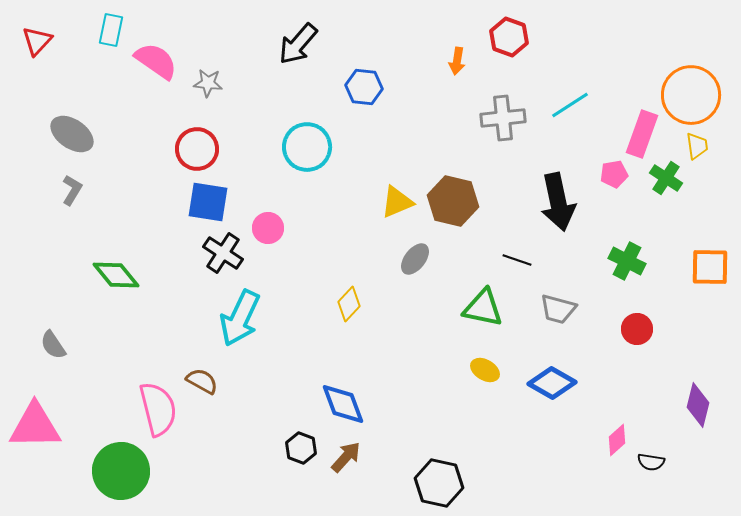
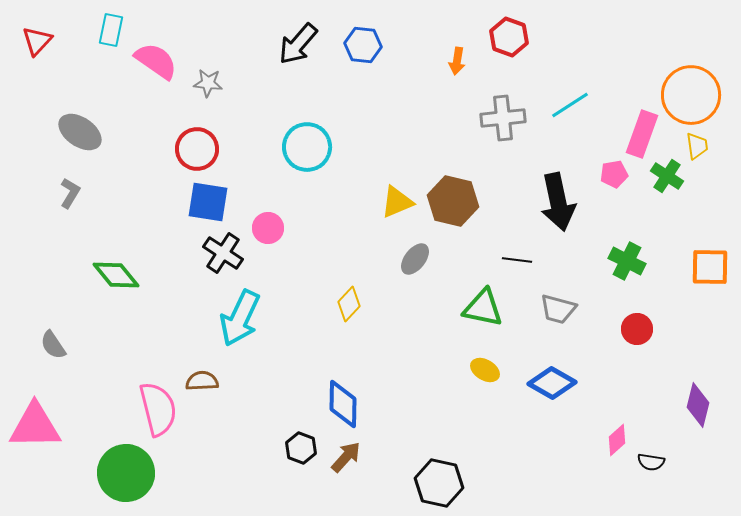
blue hexagon at (364, 87): moved 1 px left, 42 px up
gray ellipse at (72, 134): moved 8 px right, 2 px up
green cross at (666, 178): moved 1 px right, 2 px up
gray L-shape at (72, 190): moved 2 px left, 3 px down
black line at (517, 260): rotated 12 degrees counterclockwise
brown semicircle at (202, 381): rotated 32 degrees counterclockwise
blue diamond at (343, 404): rotated 21 degrees clockwise
green circle at (121, 471): moved 5 px right, 2 px down
